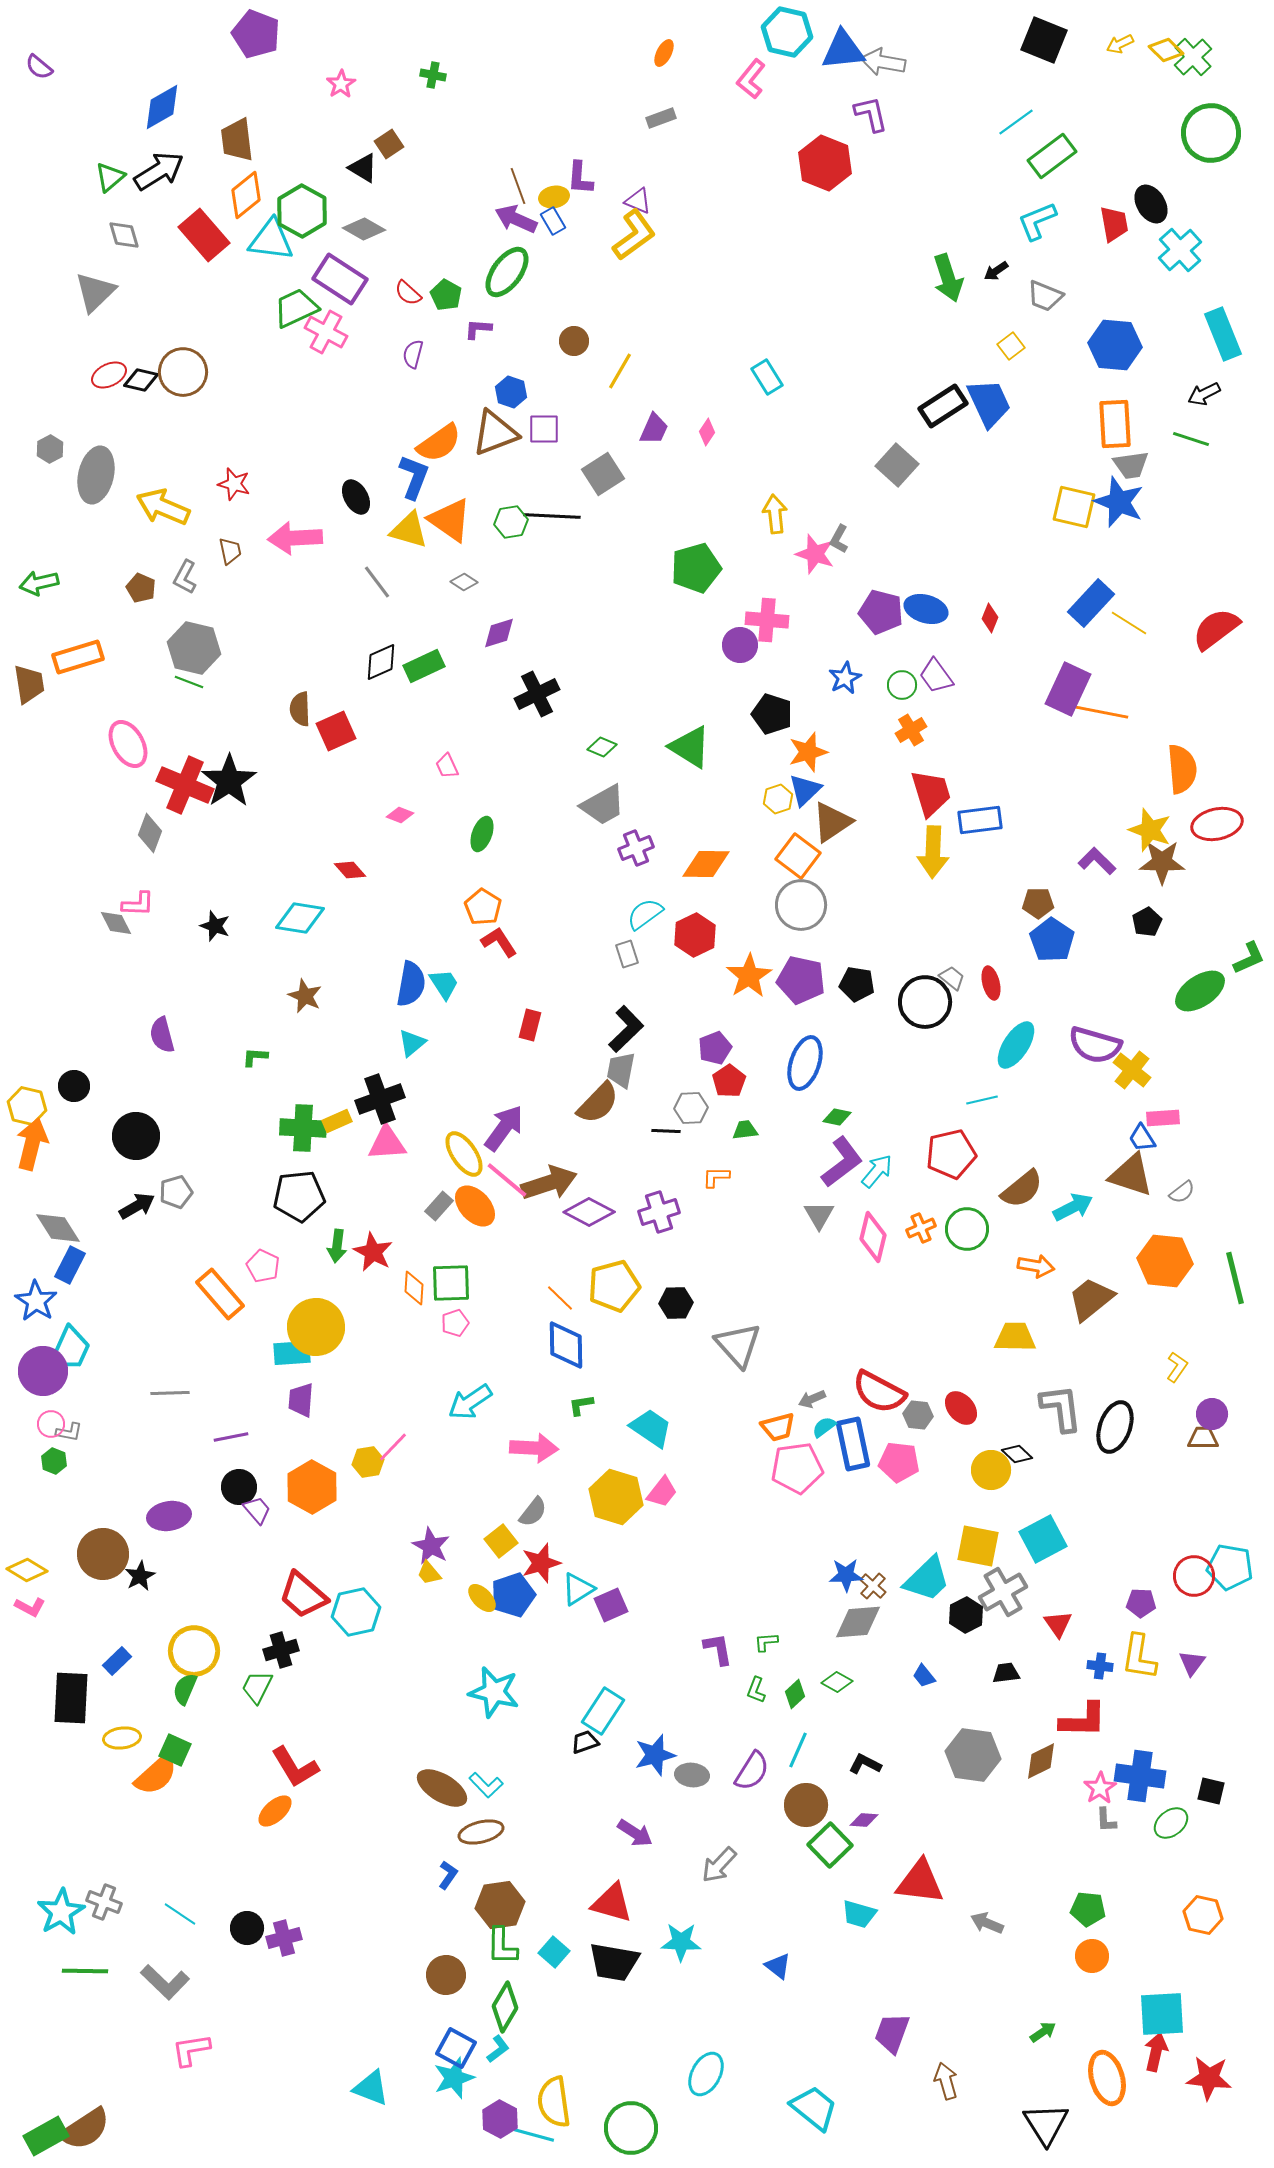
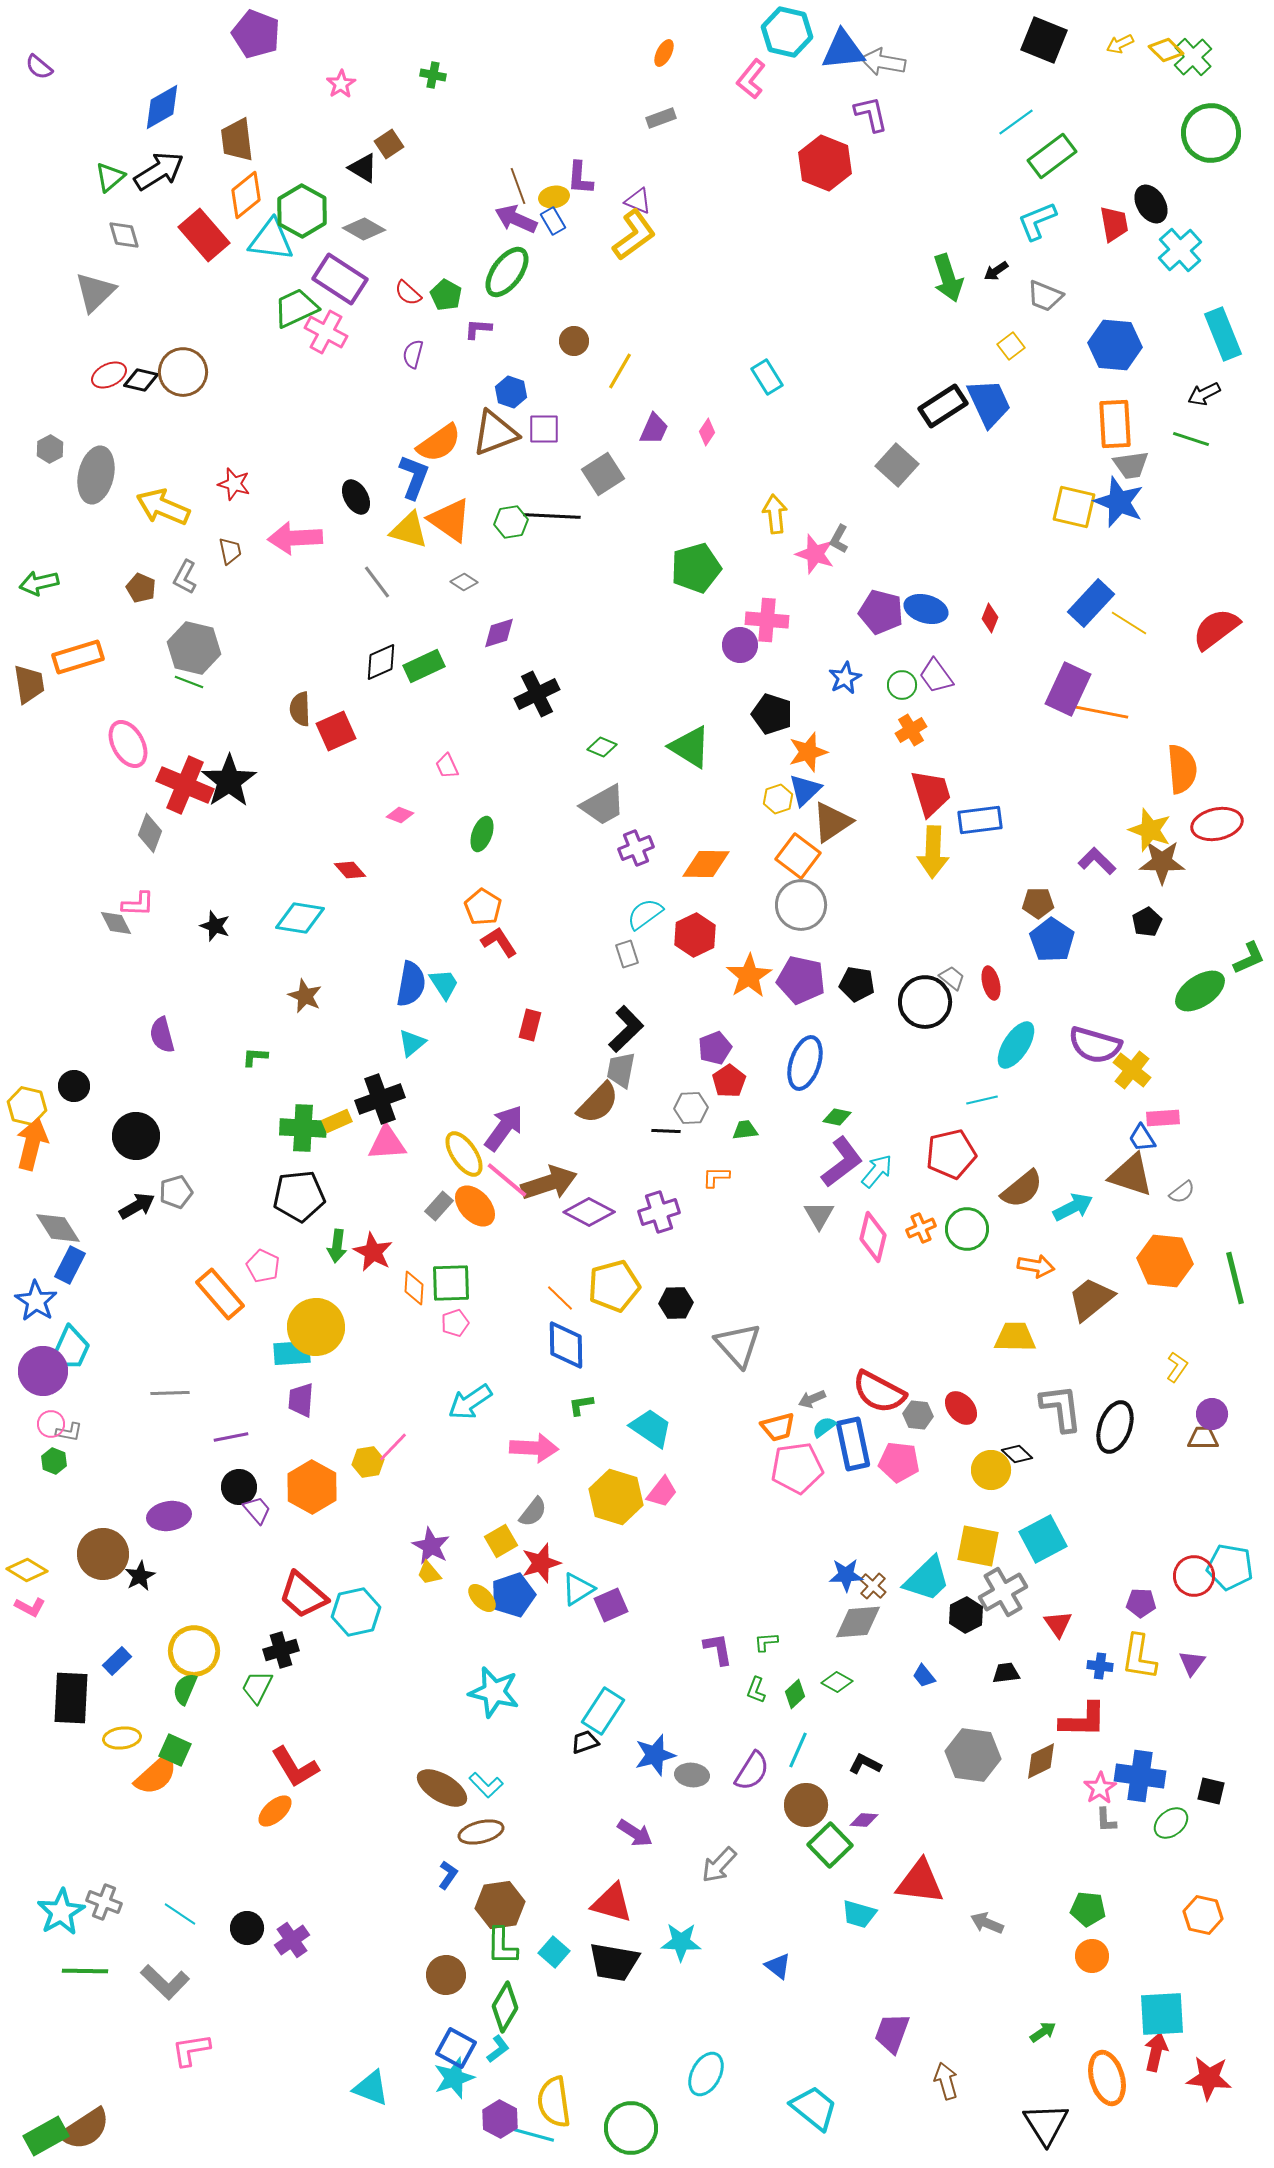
yellow square at (501, 1541): rotated 8 degrees clockwise
purple cross at (284, 1938): moved 8 px right, 2 px down; rotated 20 degrees counterclockwise
